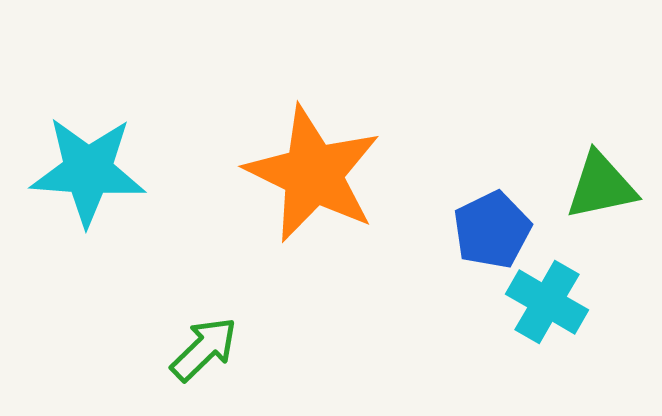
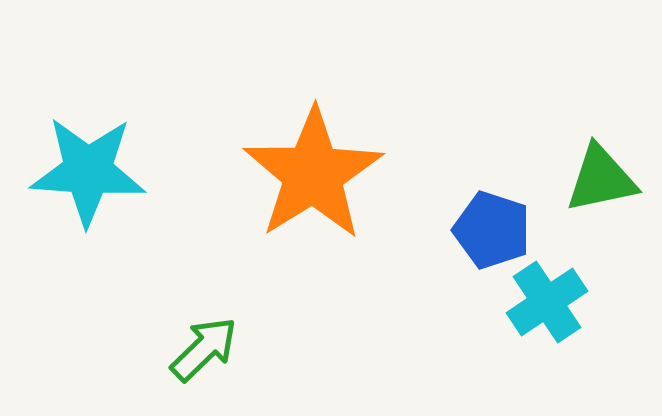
orange star: rotated 14 degrees clockwise
green triangle: moved 7 px up
blue pentagon: rotated 28 degrees counterclockwise
cyan cross: rotated 26 degrees clockwise
